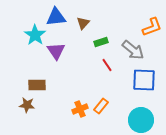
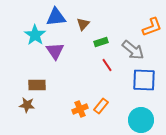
brown triangle: moved 1 px down
purple triangle: moved 1 px left
